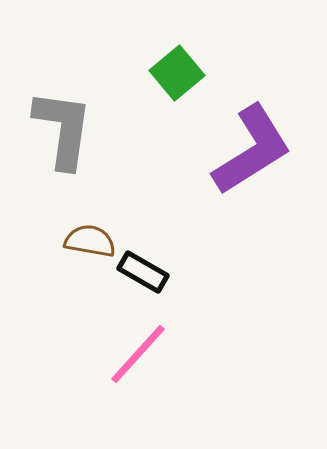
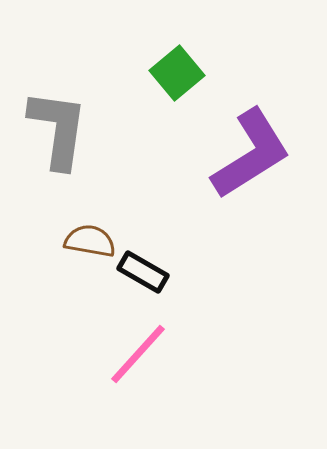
gray L-shape: moved 5 px left
purple L-shape: moved 1 px left, 4 px down
